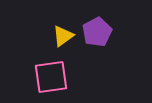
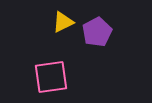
yellow triangle: moved 14 px up; rotated 10 degrees clockwise
